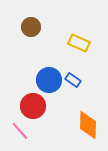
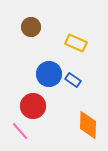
yellow rectangle: moved 3 px left
blue circle: moved 6 px up
